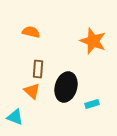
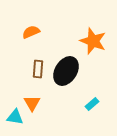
orange semicircle: rotated 36 degrees counterclockwise
black ellipse: moved 16 px up; rotated 16 degrees clockwise
orange triangle: moved 12 px down; rotated 18 degrees clockwise
cyan rectangle: rotated 24 degrees counterclockwise
cyan triangle: rotated 12 degrees counterclockwise
